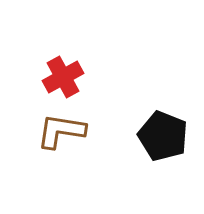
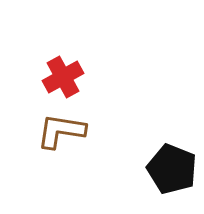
black pentagon: moved 9 px right, 33 px down
